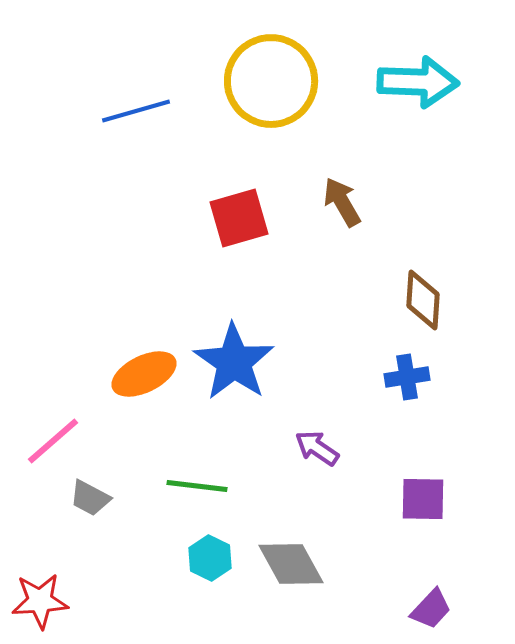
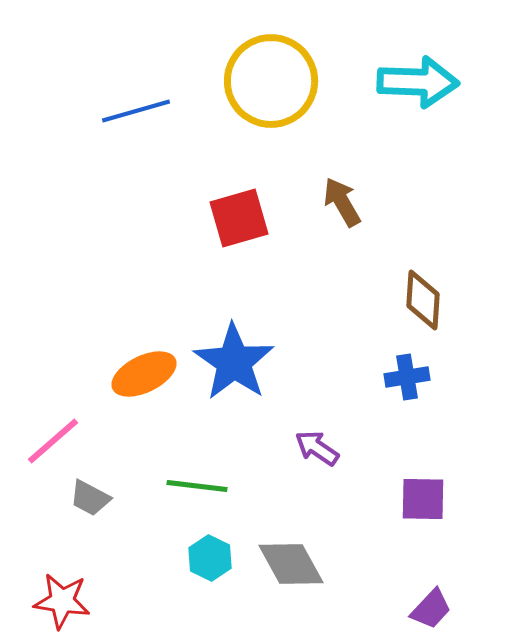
red star: moved 22 px right; rotated 12 degrees clockwise
